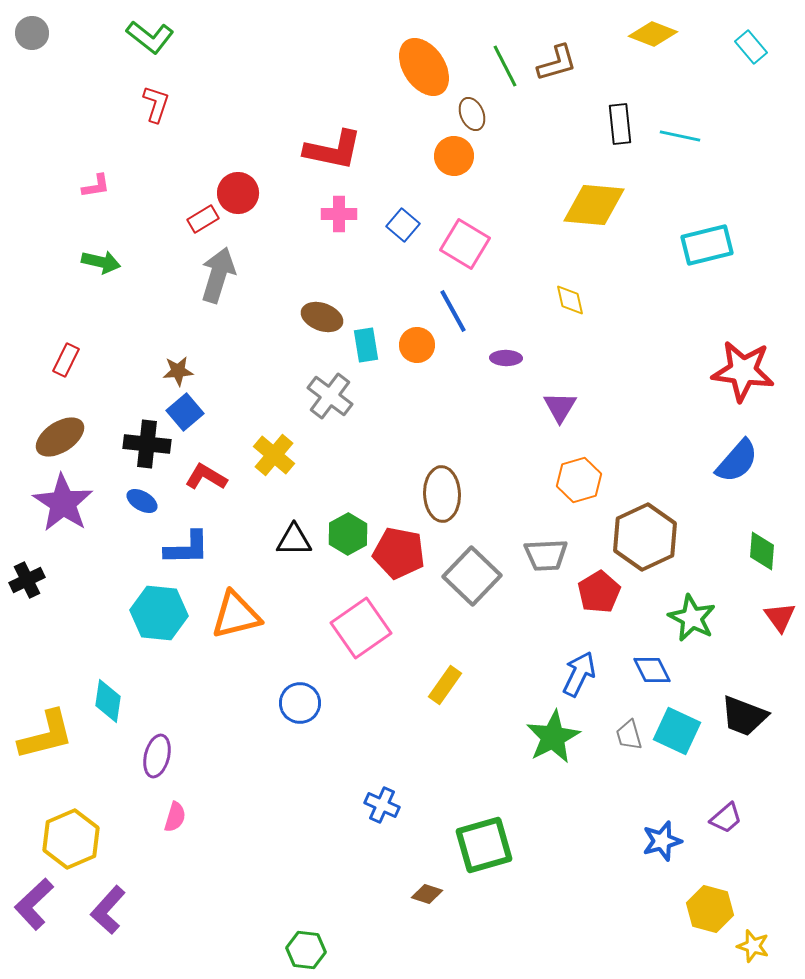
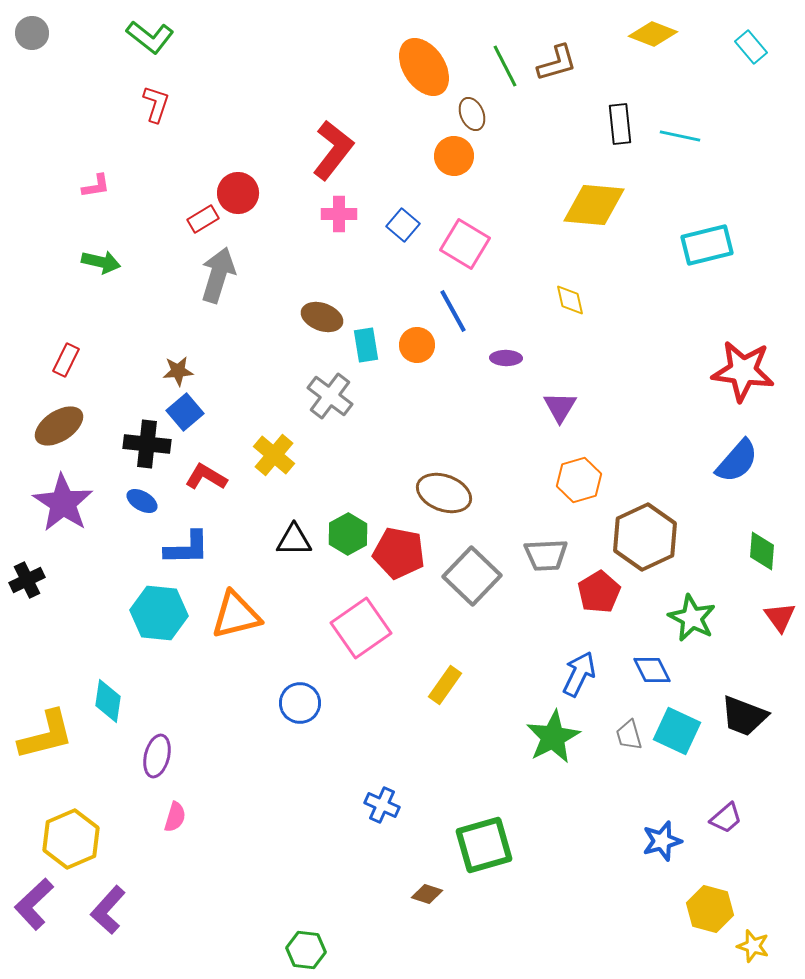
red L-shape at (333, 150): rotated 64 degrees counterclockwise
brown ellipse at (60, 437): moved 1 px left, 11 px up
brown ellipse at (442, 494): moved 2 px right, 1 px up; rotated 68 degrees counterclockwise
